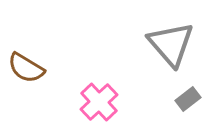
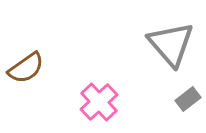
brown semicircle: rotated 66 degrees counterclockwise
